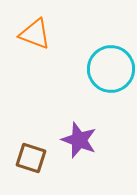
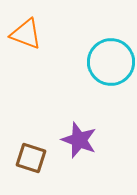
orange triangle: moved 9 px left
cyan circle: moved 7 px up
